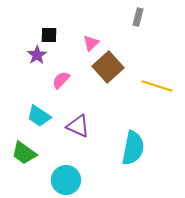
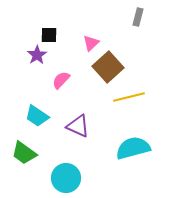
yellow line: moved 28 px left, 11 px down; rotated 32 degrees counterclockwise
cyan trapezoid: moved 2 px left
cyan semicircle: rotated 116 degrees counterclockwise
cyan circle: moved 2 px up
